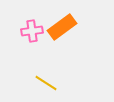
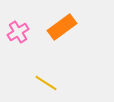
pink cross: moved 14 px left, 1 px down; rotated 25 degrees counterclockwise
